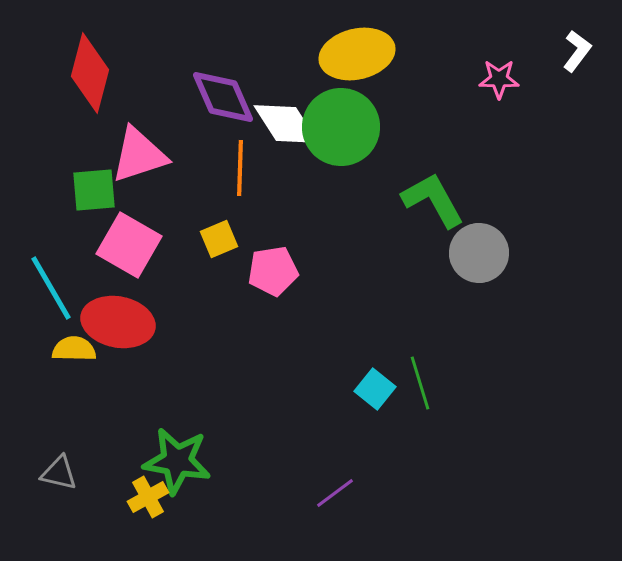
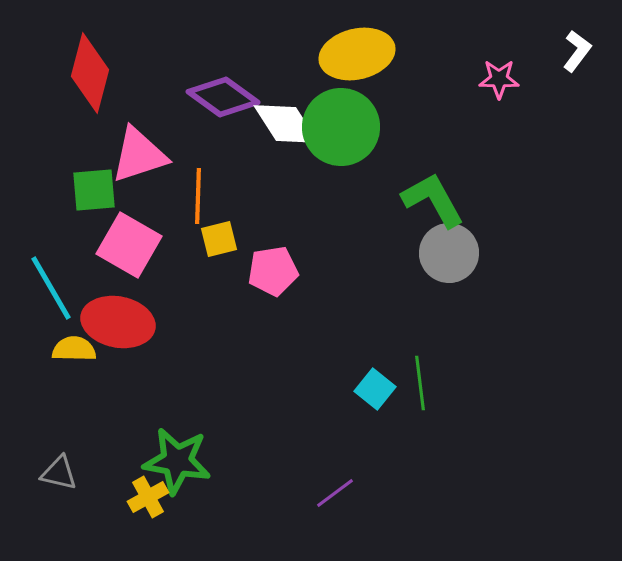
purple diamond: rotated 30 degrees counterclockwise
orange line: moved 42 px left, 28 px down
yellow square: rotated 9 degrees clockwise
gray circle: moved 30 px left
green line: rotated 10 degrees clockwise
